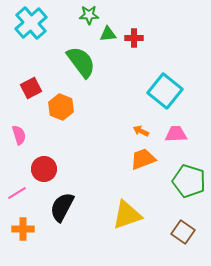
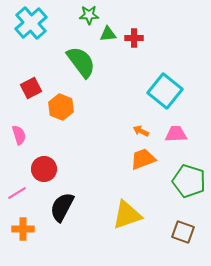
brown square: rotated 15 degrees counterclockwise
